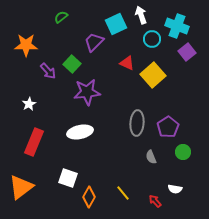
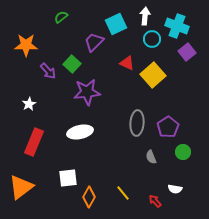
white arrow: moved 4 px right, 1 px down; rotated 24 degrees clockwise
white square: rotated 24 degrees counterclockwise
